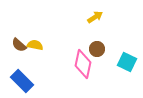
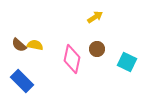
pink diamond: moved 11 px left, 5 px up
